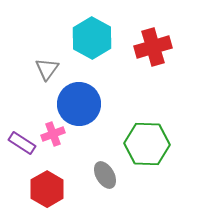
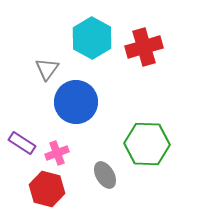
red cross: moved 9 px left
blue circle: moved 3 px left, 2 px up
pink cross: moved 4 px right, 19 px down
red hexagon: rotated 16 degrees counterclockwise
